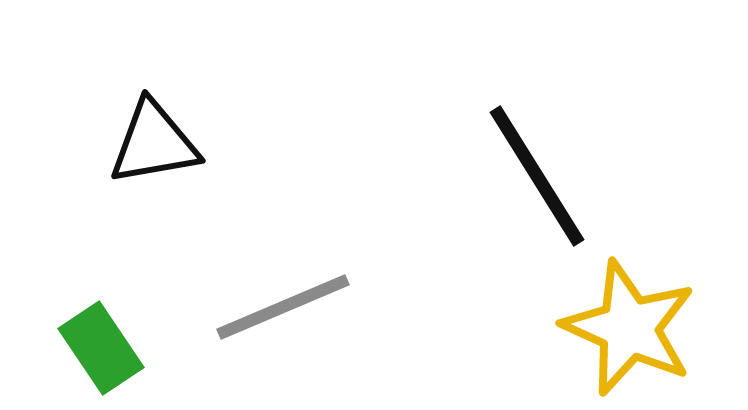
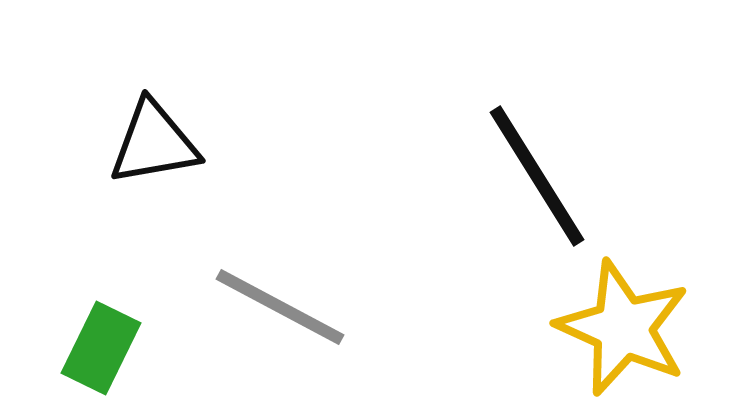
gray line: moved 3 px left; rotated 51 degrees clockwise
yellow star: moved 6 px left
green rectangle: rotated 60 degrees clockwise
